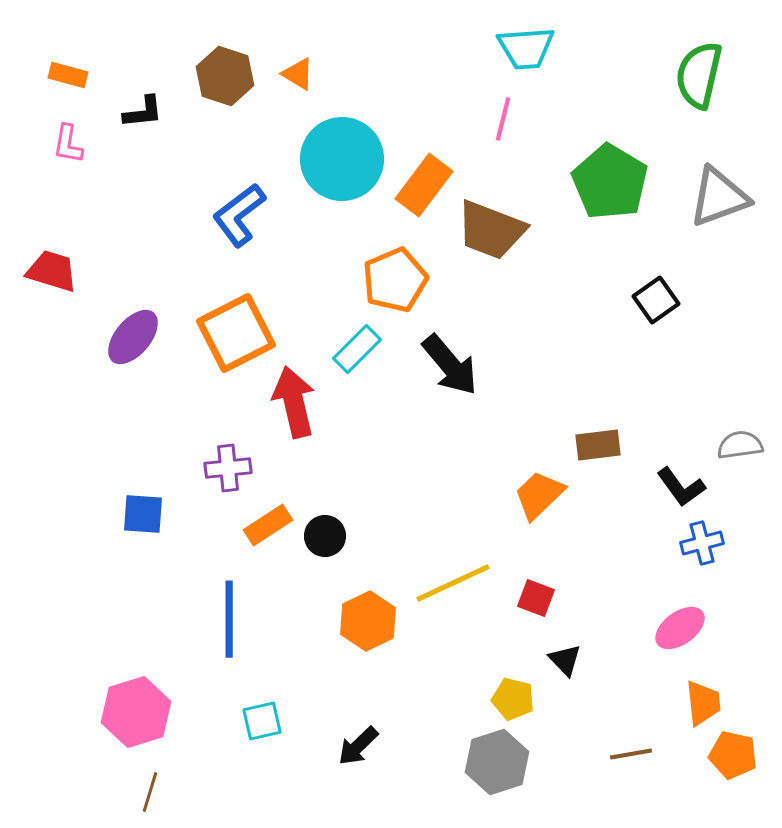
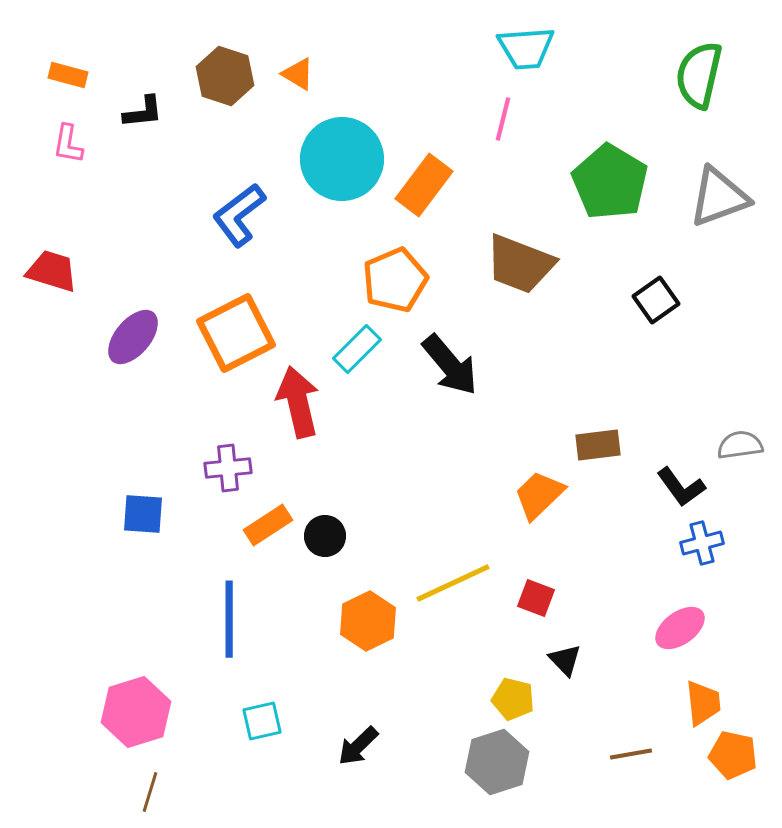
brown trapezoid at (491, 230): moved 29 px right, 34 px down
red arrow at (294, 402): moved 4 px right
